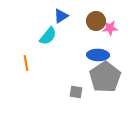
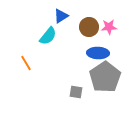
brown circle: moved 7 px left, 6 px down
pink star: moved 1 px left, 1 px up
blue ellipse: moved 2 px up
orange line: rotated 21 degrees counterclockwise
